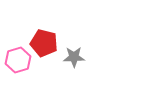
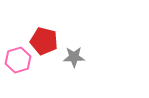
red pentagon: moved 2 px up
